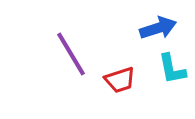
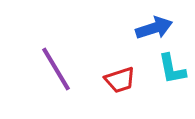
blue arrow: moved 4 px left
purple line: moved 15 px left, 15 px down
